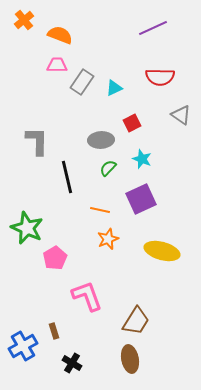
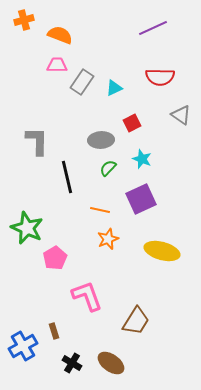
orange cross: rotated 24 degrees clockwise
brown ellipse: moved 19 px left, 4 px down; rotated 44 degrees counterclockwise
